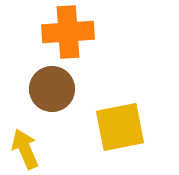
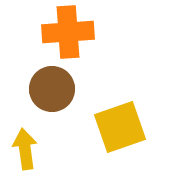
yellow square: rotated 8 degrees counterclockwise
yellow arrow: rotated 15 degrees clockwise
